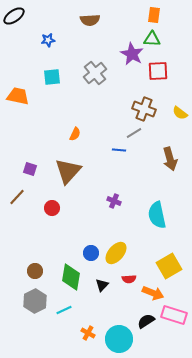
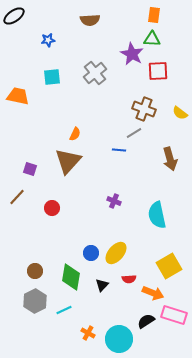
brown triangle: moved 10 px up
